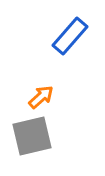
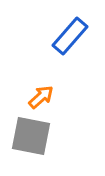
gray square: moved 1 px left; rotated 24 degrees clockwise
